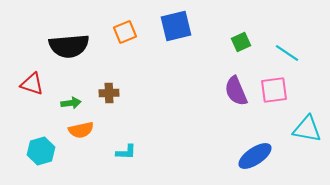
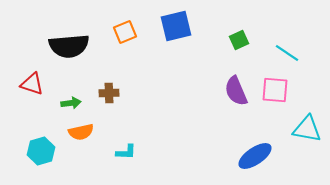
green square: moved 2 px left, 2 px up
pink square: moved 1 px right; rotated 12 degrees clockwise
orange semicircle: moved 2 px down
